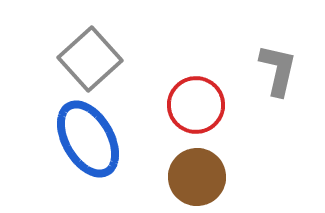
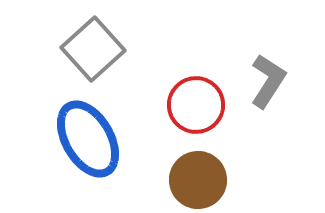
gray square: moved 3 px right, 10 px up
gray L-shape: moved 10 px left, 11 px down; rotated 20 degrees clockwise
brown circle: moved 1 px right, 3 px down
